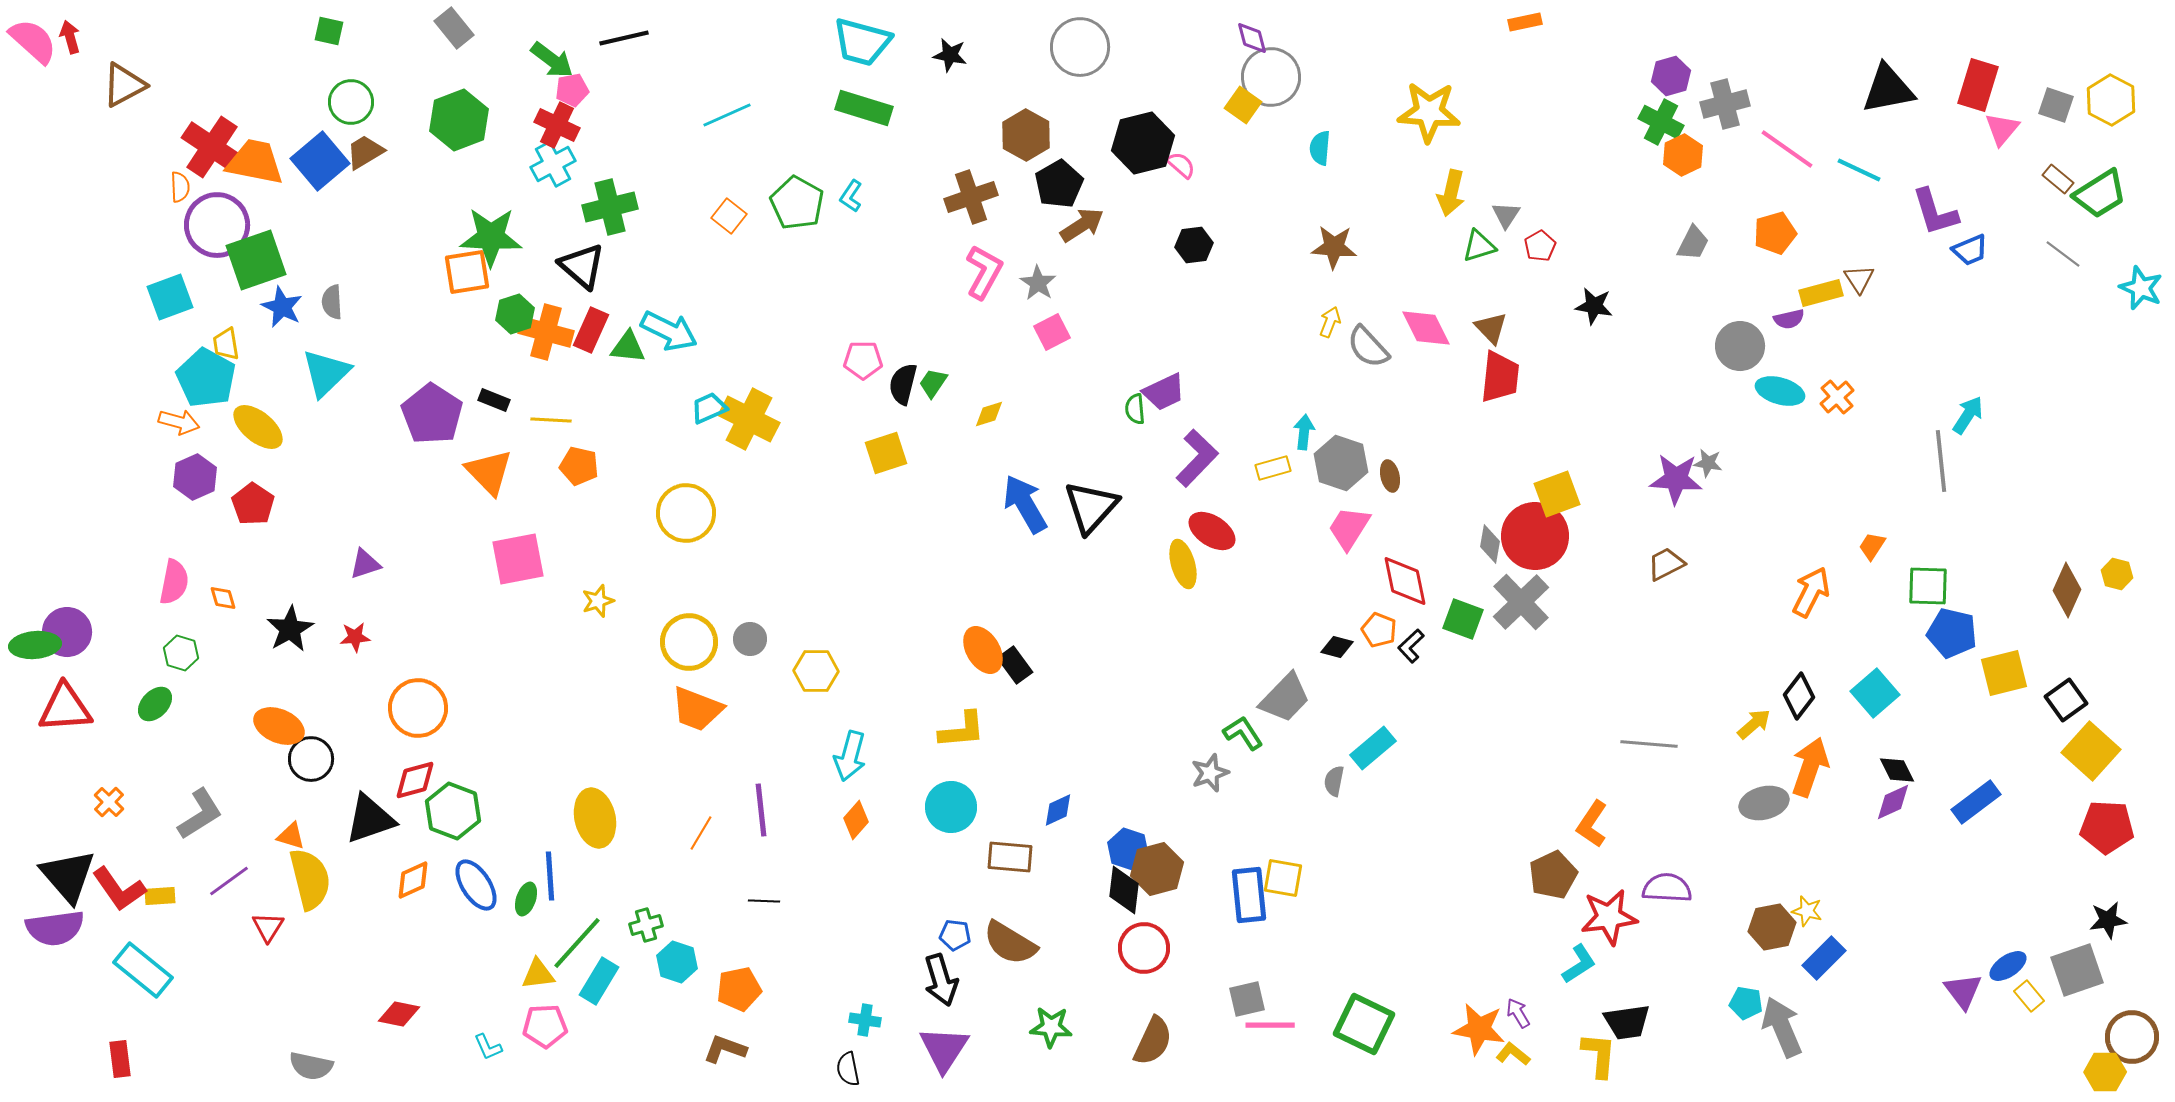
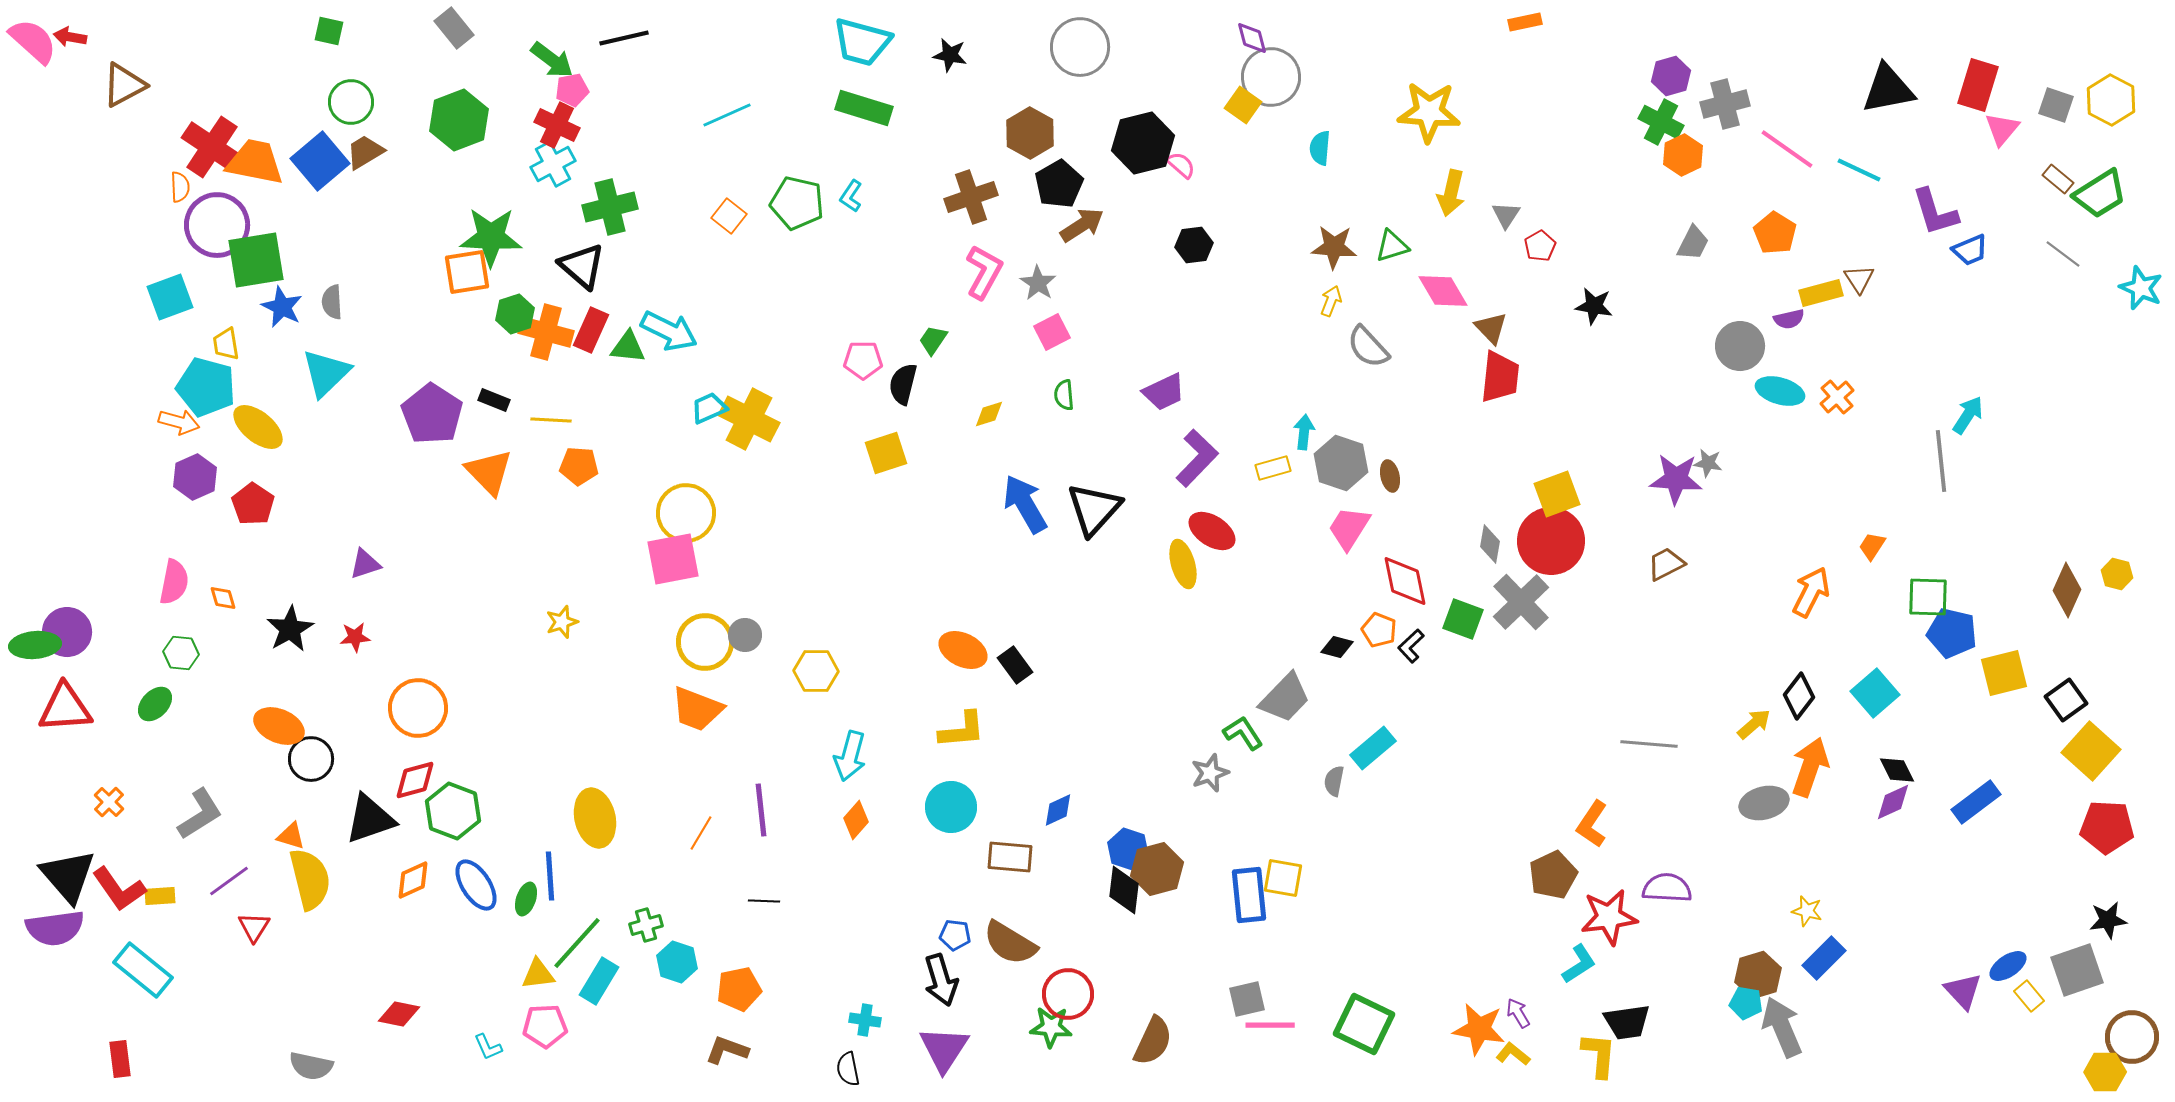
red arrow at (70, 37): rotated 64 degrees counterclockwise
brown hexagon at (1026, 135): moved 4 px right, 2 px up
green pentagon at (797, 203): rotated 16 degrees counterclockwise
orange pentagon at (1775, 233): rotated 24 degrees counterclockwise
green triangle at (1479, 246): moved 87 px left
green square at (256, 260): rotated 10 degrees clockwise
yellow arrow at (1330, 322): moved 1 px right, 21 px up
pink diamond at (1426, 328): moved 17 px right, 37 px up; rotated 4 degrees counterclockwise
cyan pentagon at (206, 378): moved 9 px down; rotated 14 degrees counterclockwise
green trapezoid at (933, 383): moved 43 px up
green semicircle at (1135, 409): moved 71 px left, 14 px up
orange pentagon at (579, 466): rotated 9 degrees counterclockwise
black triangle at (1091, 507): moved 3 px right, 2 px down
red circle at (1535, 536): moved 16 px right, 5 px down
pink square at (518, 559): moved 155 px right
green square at (1928, 586): moved 11 px down
yellow star at (598, 601): moved 36 px left, 21 px down
gray circle at (750, 639): moved 5 px left, 4 px up
yellow circle at (689, 642): moved 16 px right
orange ellipse at (983, 650): moved 20 px left; rotated 33 degrees counterclockwise
green hexagon at (181, 653): rotated 12 degrees counterclockwise
red triangle at (268, 927): moved 14 px left
brown hexagon at (1772, 927): moved 14 px left, 48 px down; rotated 6 degrees counterclockwise
red circle at (1144, 948): moved 76 px left, 46 px down
purple triangle at (1963, 991): rotated 6 degrees counterclockwise
brown L-shape at (725, 1049): moved 2 px right, 1 px down
